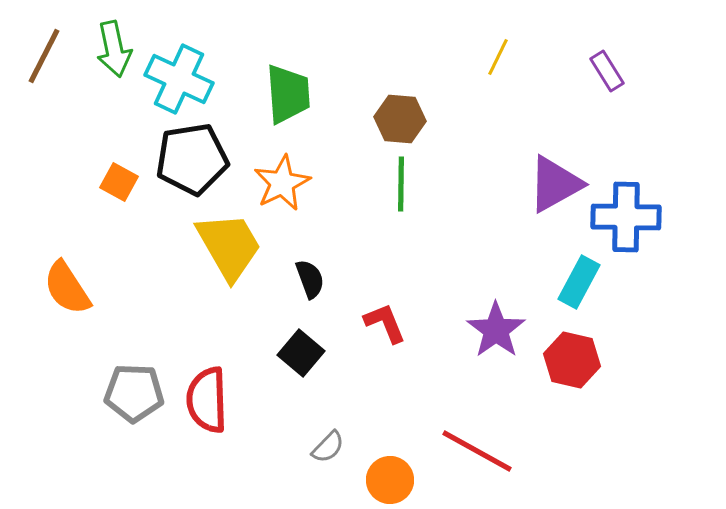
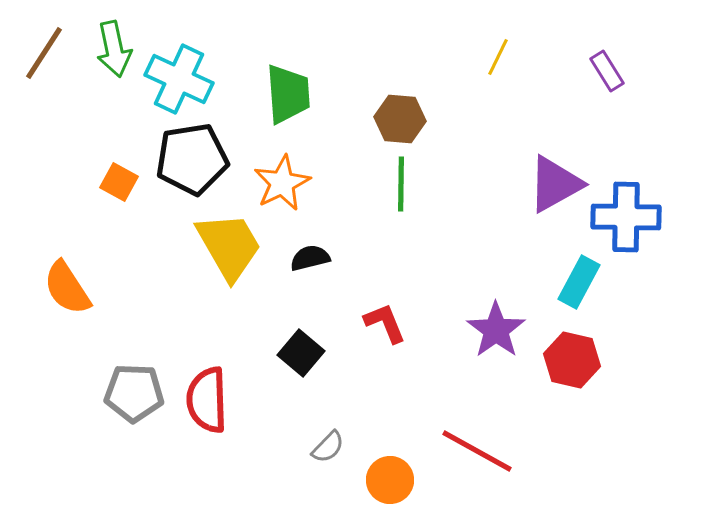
brown line: moved 3 px up; rotated 6 degrees clockwise
black semicircle: moved 21 px up; rotated 84 degrees counterclockwise
